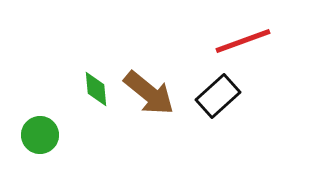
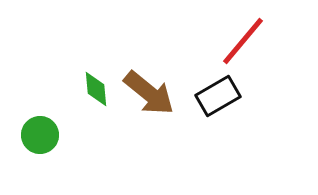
red line: rotated 30 degrees counterclockwise
black rectangle: rotated 12 degrees clockwise
